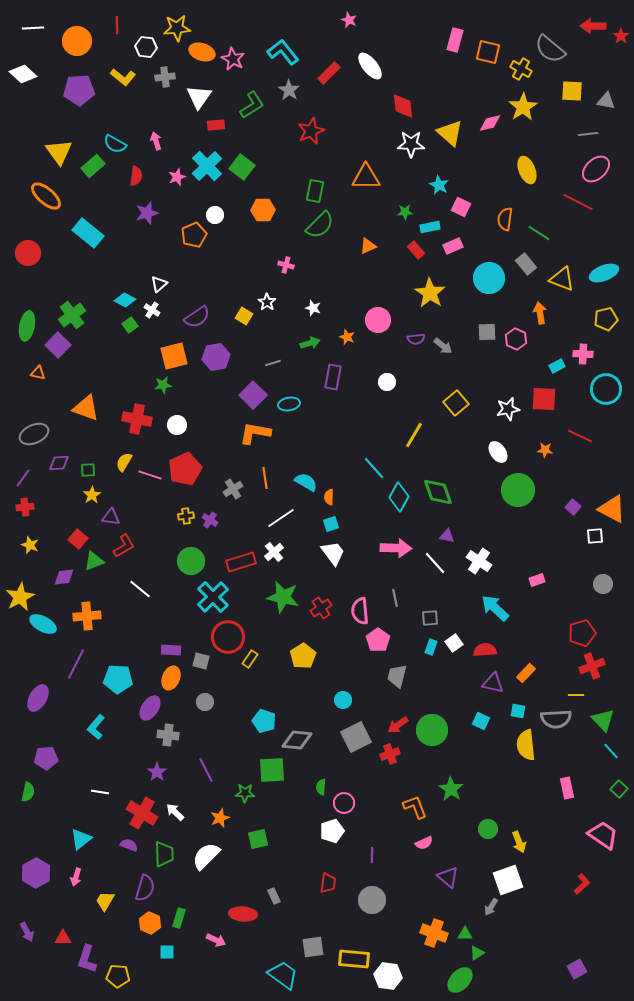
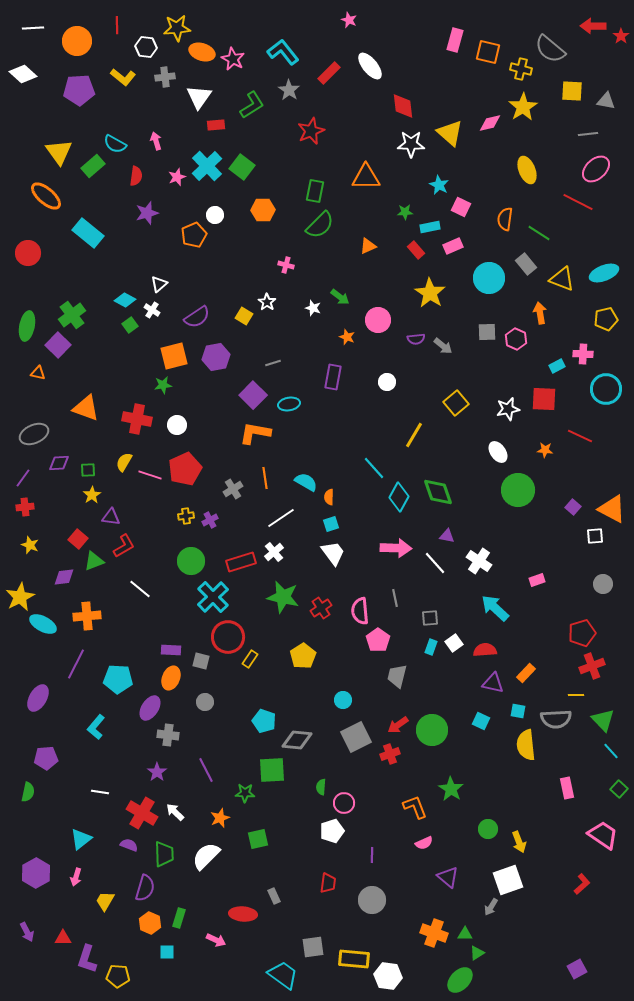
yellow cross at (521, 69): rotated 15 degrees counterclockwise
green arrow at (310, 343): moved 30 px right, 46 px up; rotated 54 degrees clockwise
purple cross at (210, 520): rotated 28 degrees clockwise
